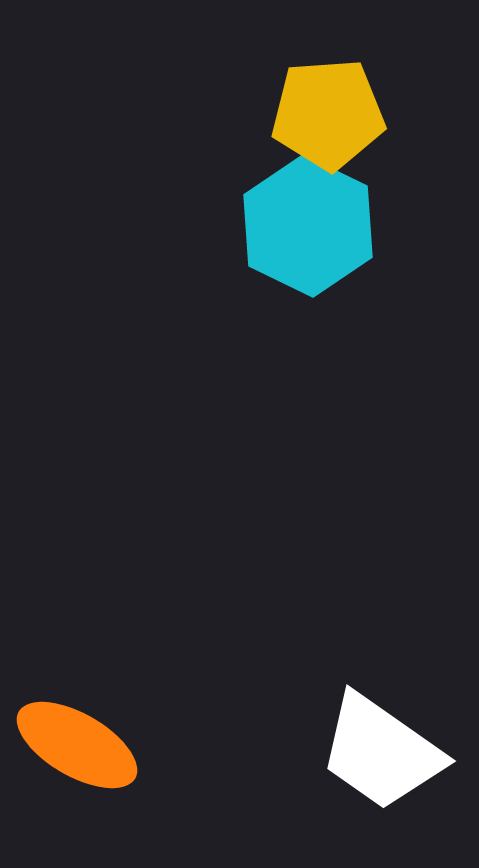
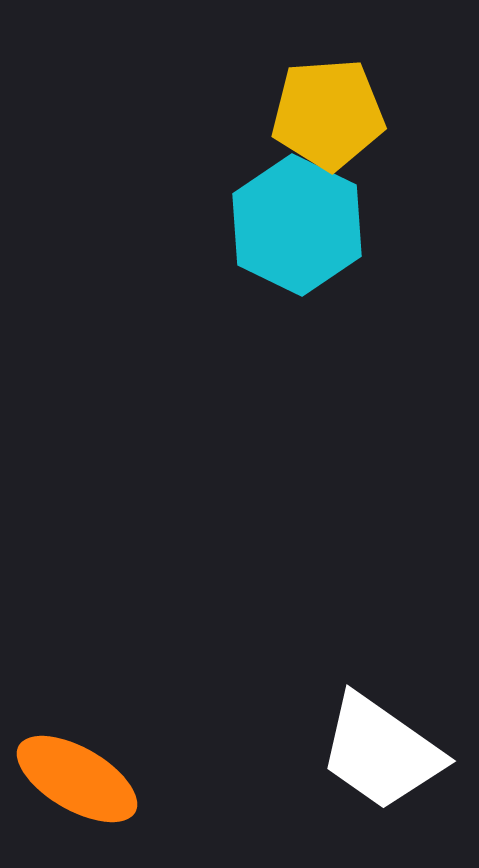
cyan hexagon: moved 11 px left, 1 px up
orange ellipse: moved 34 px down
